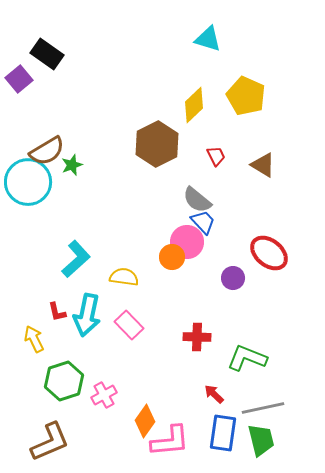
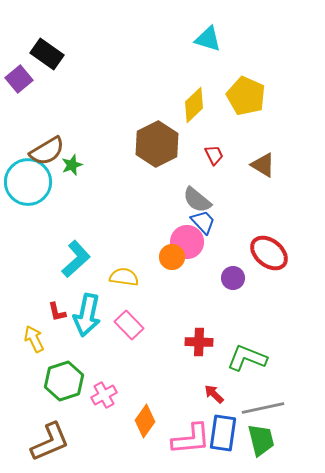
red trapezoid: moved 2 px left, 1 px up
red cross: moved 2 px right, 5 px down
pink L-shape: moved 21 px right, 2 px up
